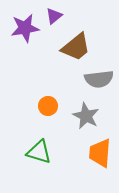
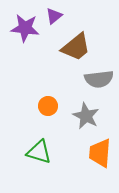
purple star: rotated 16 degrees clockwise
